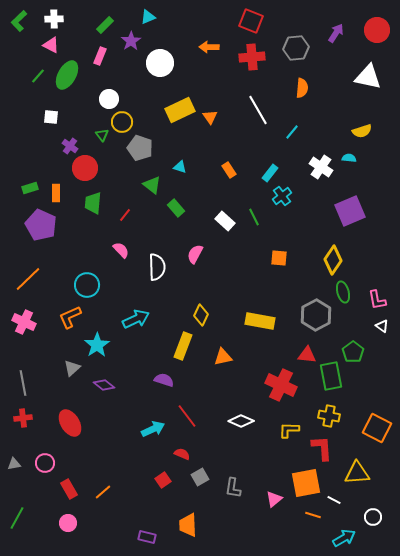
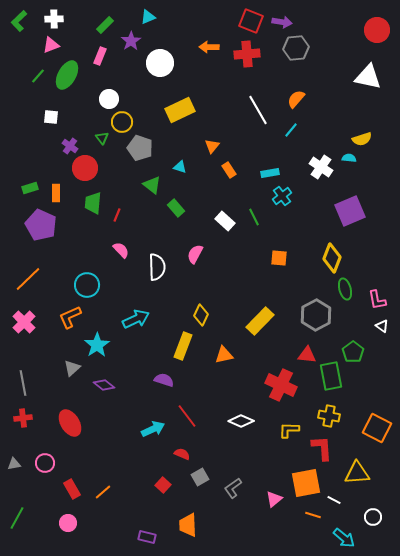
purple arrow at (336, 33): moved 54 px left, 11 px up; rotated 66 degrees clockwise
pink triangle at (51, 45): rotated 48 degrees counterclockwise
red cross at (252, 57): moved 5 px left, 3 px up
orange semicircle at (302, 88): moved 6 px left, 11 px down; rotated 144 degrees counterclockwise
orange triangle at (210, 117): moved 2 px right, 29 px down; rotated 14 degrees clockwise
yellow semicircle at (362, 131): moved 8 px down
cyan line at (292, 132): moved 1 px left, 2 px up
green triangle at (102, 135): moved 3 px down
cyan rectangle at (270, 173): rotated 42 degrees clockwise
red line at (125, 215): moved 8 px left; rotated 16 degrees counterclockwise
yellow diamond at (333, 260): moved 1 px left, 2 px up; rotated 12 degrees counterclockwise
green ellipse at (343, 292): moved 2 px right, 3 px up
yellow rectangle at (260, 321): rotated 56 degrees counterclockwise
pink cross at (24, 322): rotated 20 degrees clockwise
orange triangle at (223, 357): moved 1 px right, 2 px up
red square at (163, 480): moved 5 px down; rotated 14 degrees counterclockwise
gray L-shape at (233, 488): rotated 45 degrees clockwise
red rectangle at (69, 489): moved 3 px right
cyan arrow at (344, 538): rotated 70 degrees clockwise
